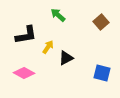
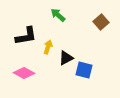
black L-shape: moved 1 px down
yellow arrow: rotated 16 degrees counterclockwise
blue square: moved 18 px left, 3 px up
